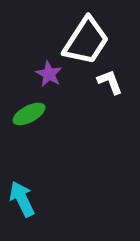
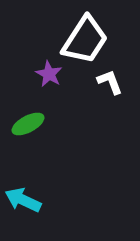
white trapezoid: moved 1 px left, 1 px up
green ellipse: moved 1 px left, 10 px down
cyan arrow: moved 1 px right, 1 px down; rotated 39 degrees counterclockwise
